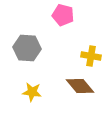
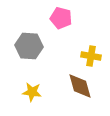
pink pentagon: moved 2 px left, 3 px down
gray hexagon: moved 2 px right, 2 px up
brown diamond: rotated 24 degrees clockwise
